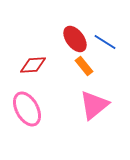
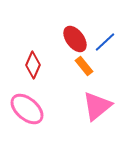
blue line: rotated 75 degrees counterclockwise
red diamond: rotated 64 degrees counterclockwise
pink triangle: moved 3 px right, 1 px down
pink ellipse: rotated 20 degrees counterclockwise
